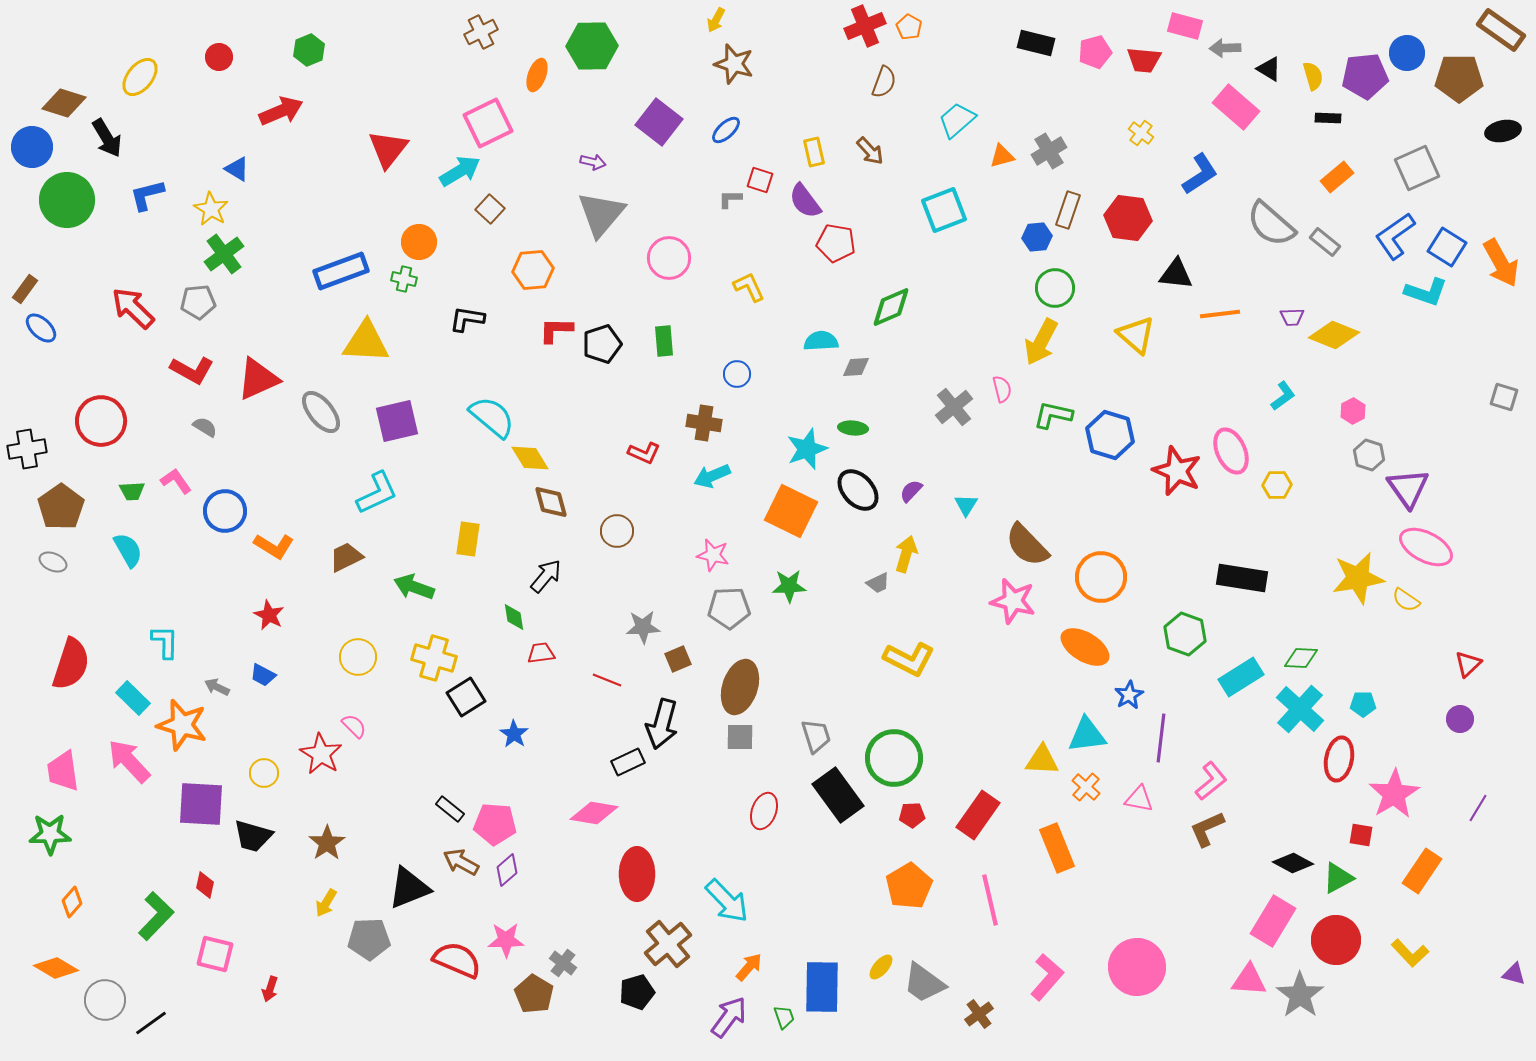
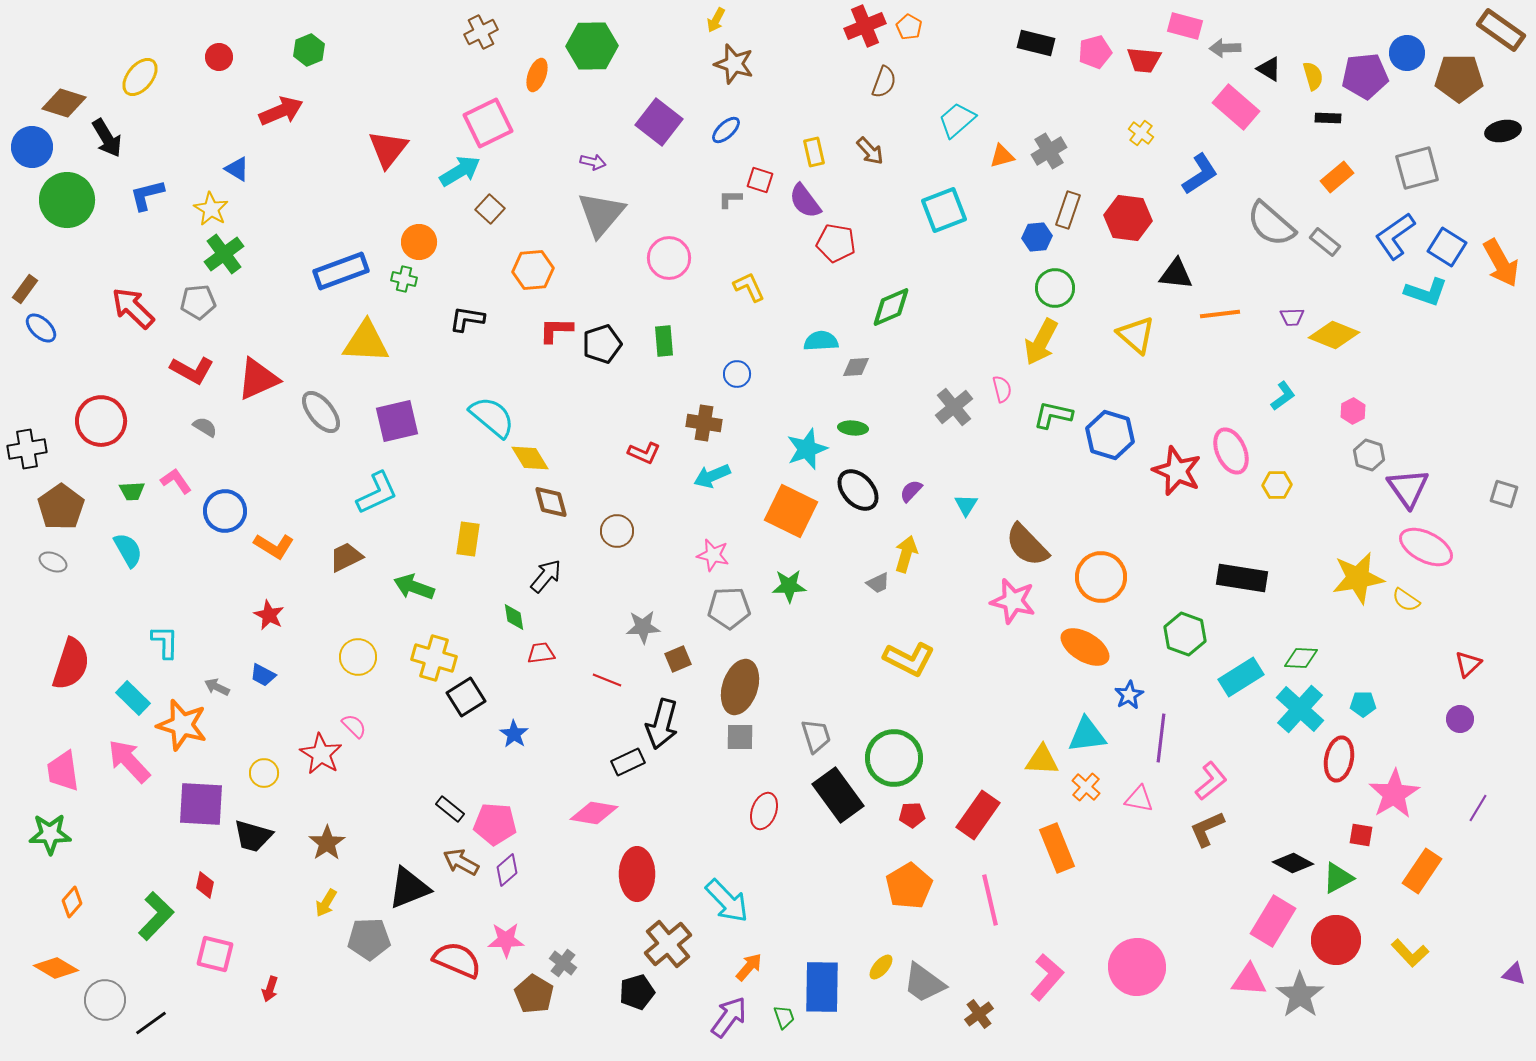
gray square at (1417, 168): rotated 9 degrees clockwise
gray square at (1504, 397): moved 97 px down
